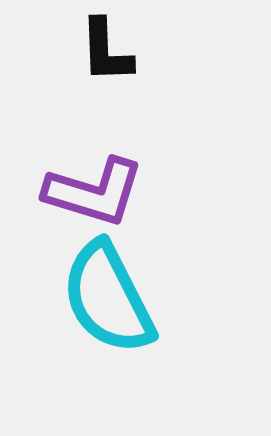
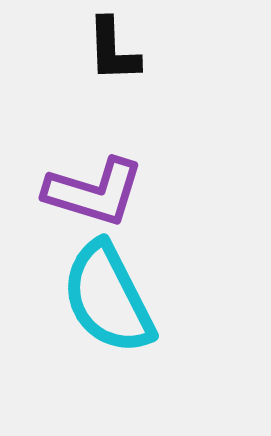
black L-shape: moved 7 px right, 1 px up
